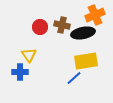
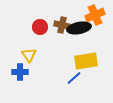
black ellipse: moved 4 px left, 5 px up
